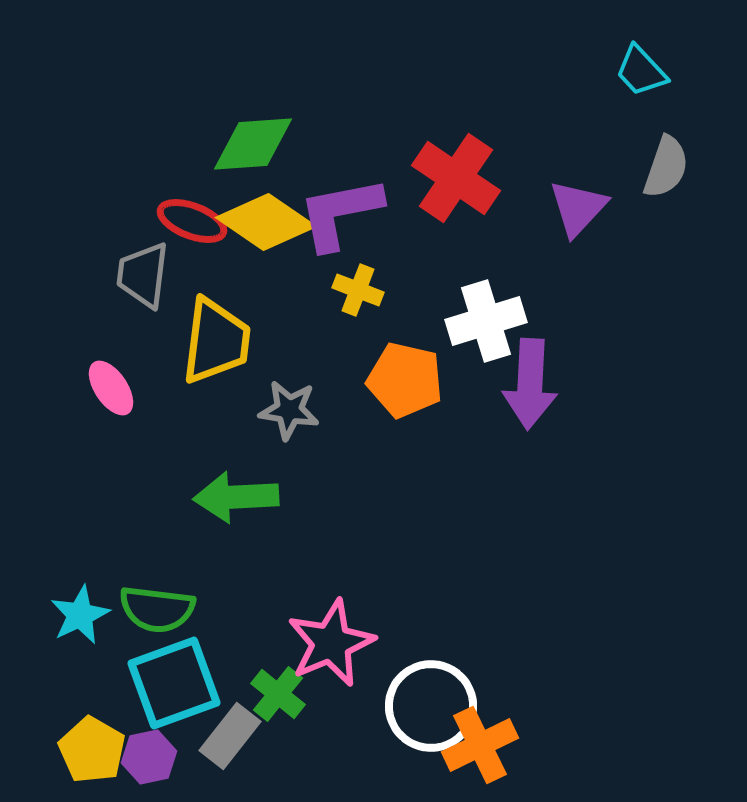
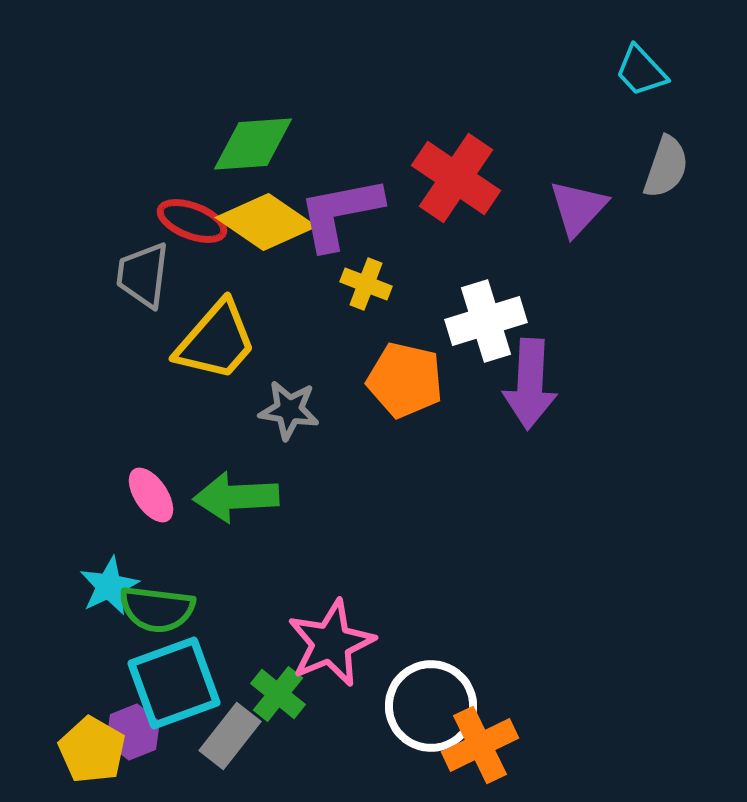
yellow cross: moved 8 px right, 6 px up
yellow trapezoid: rotated 34 degrees clockwise
pink ellipse: moved 40 px right, 107 px down
cyan star: moved 29 px right, 29 px up
purple hexagon: moved 16 px left, 25 px up; rotated 10 degrees counterclockwise
